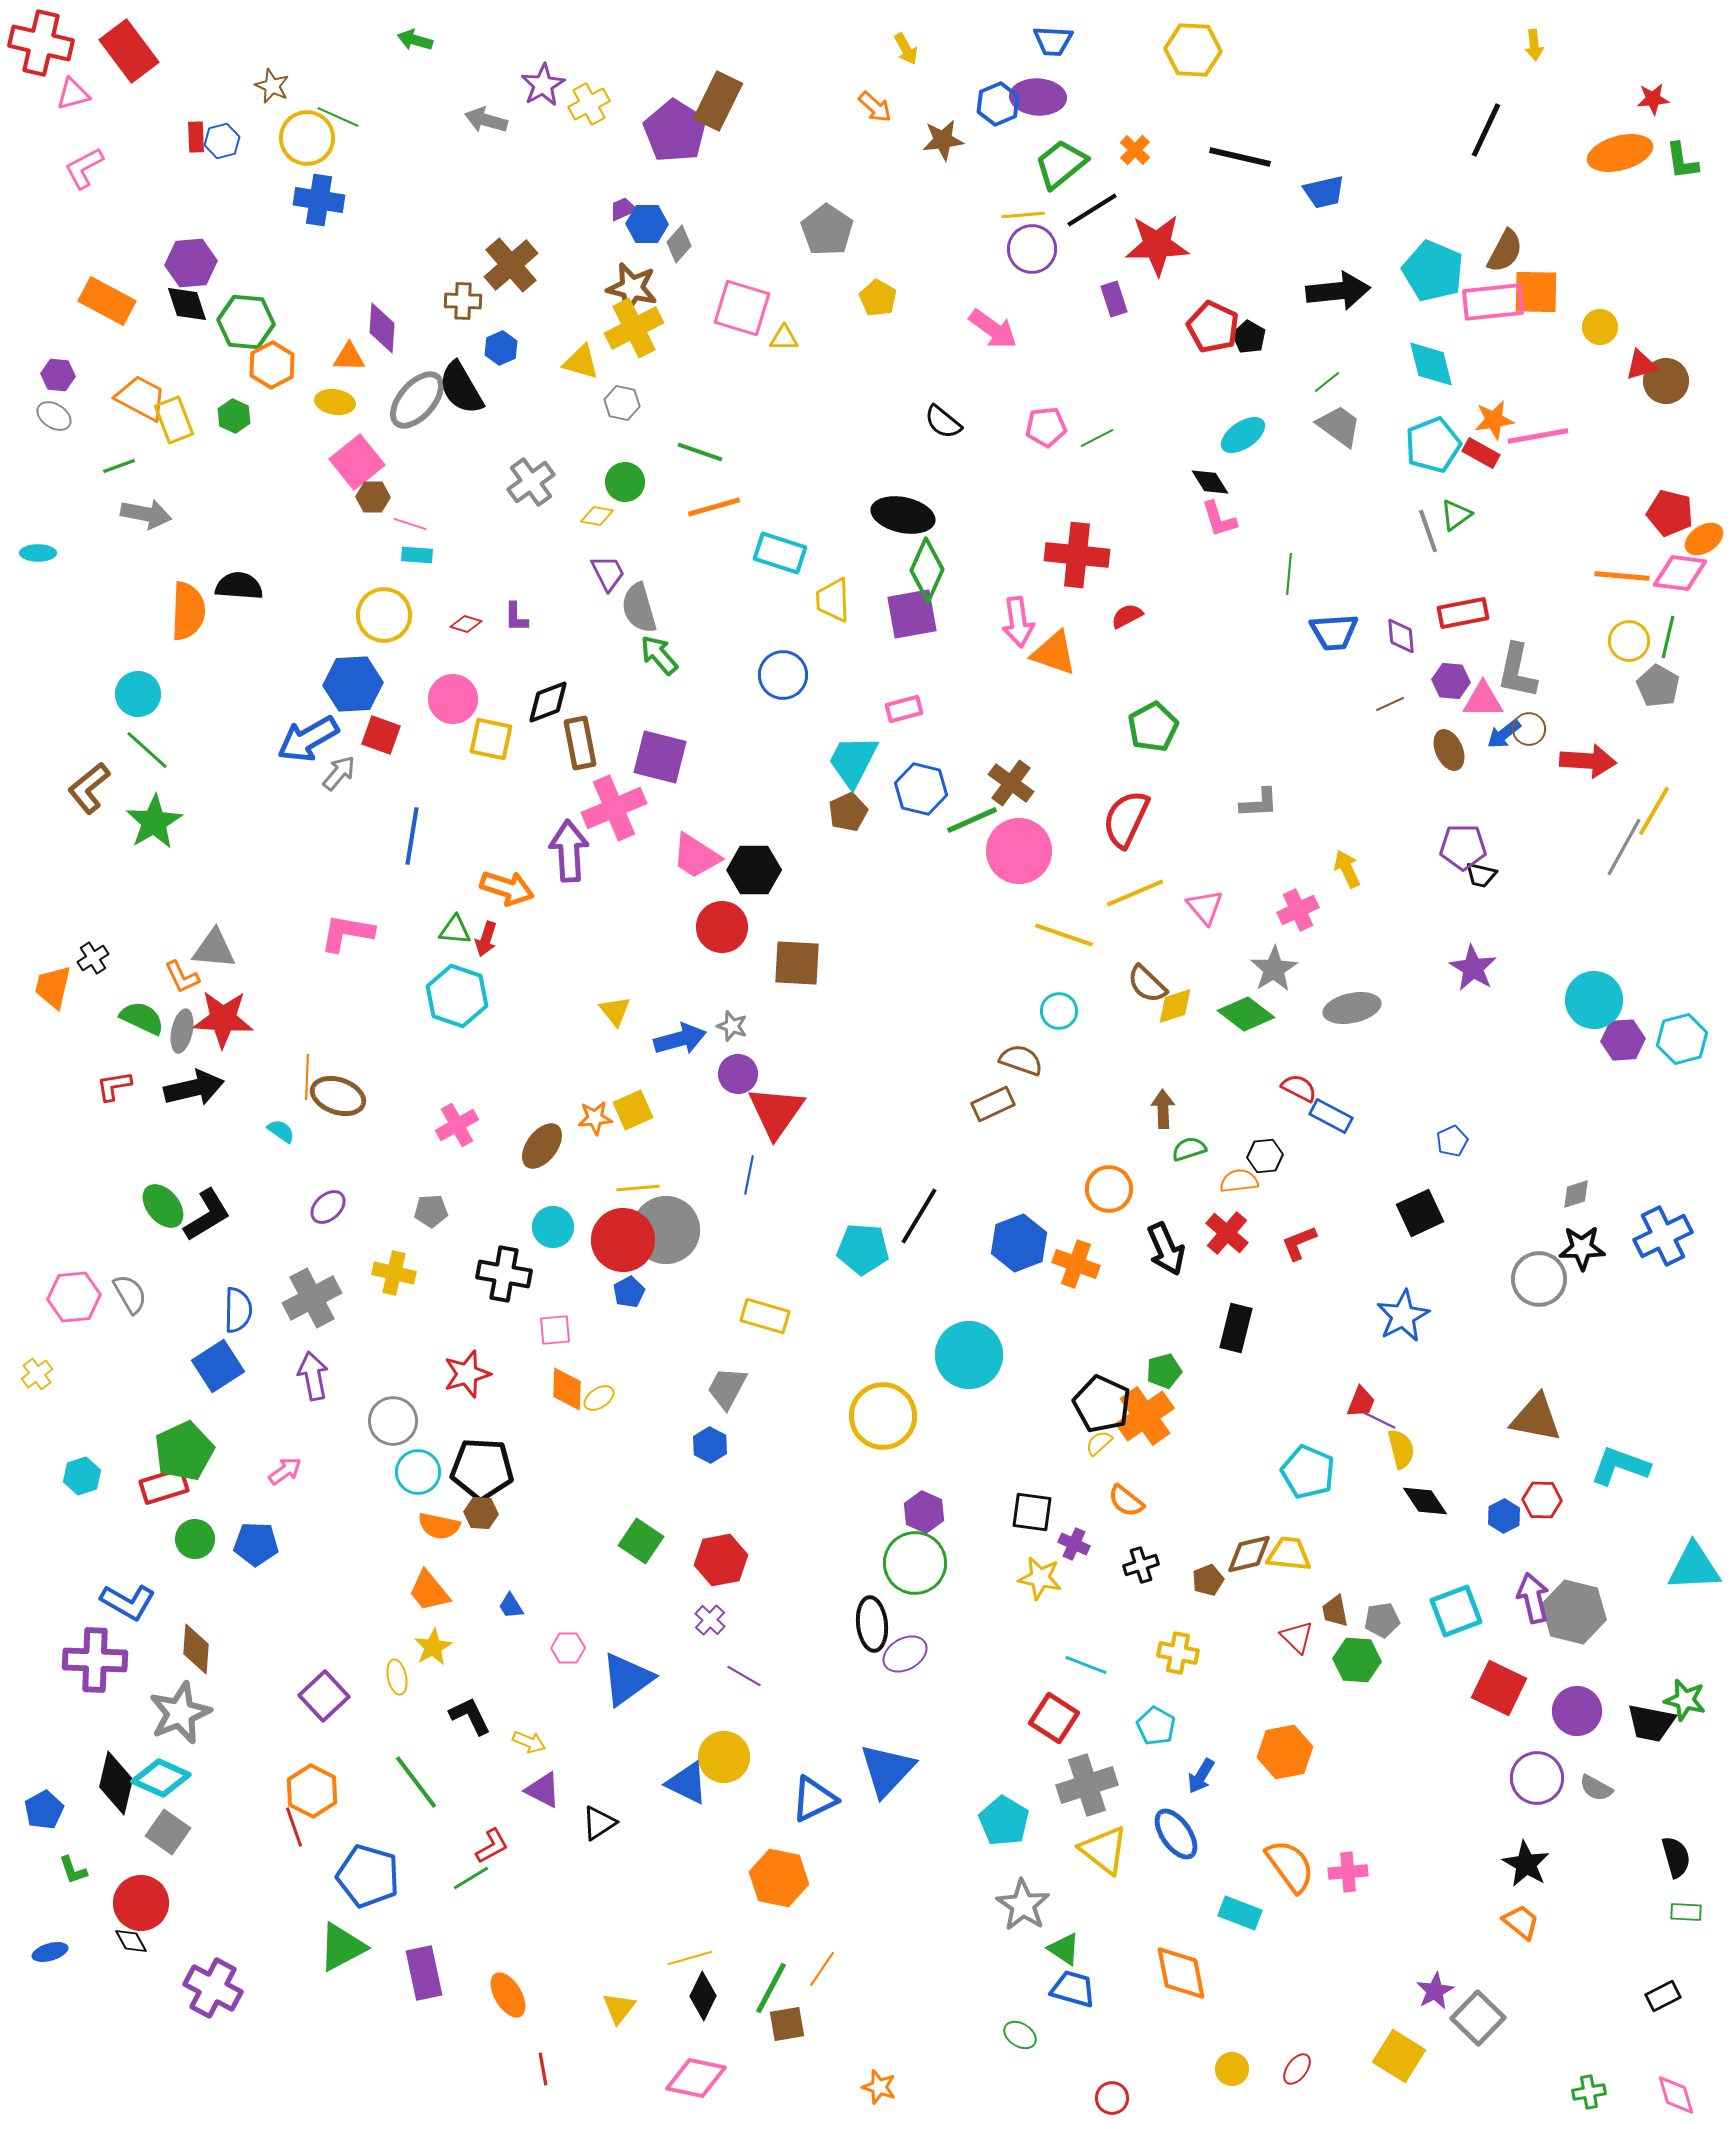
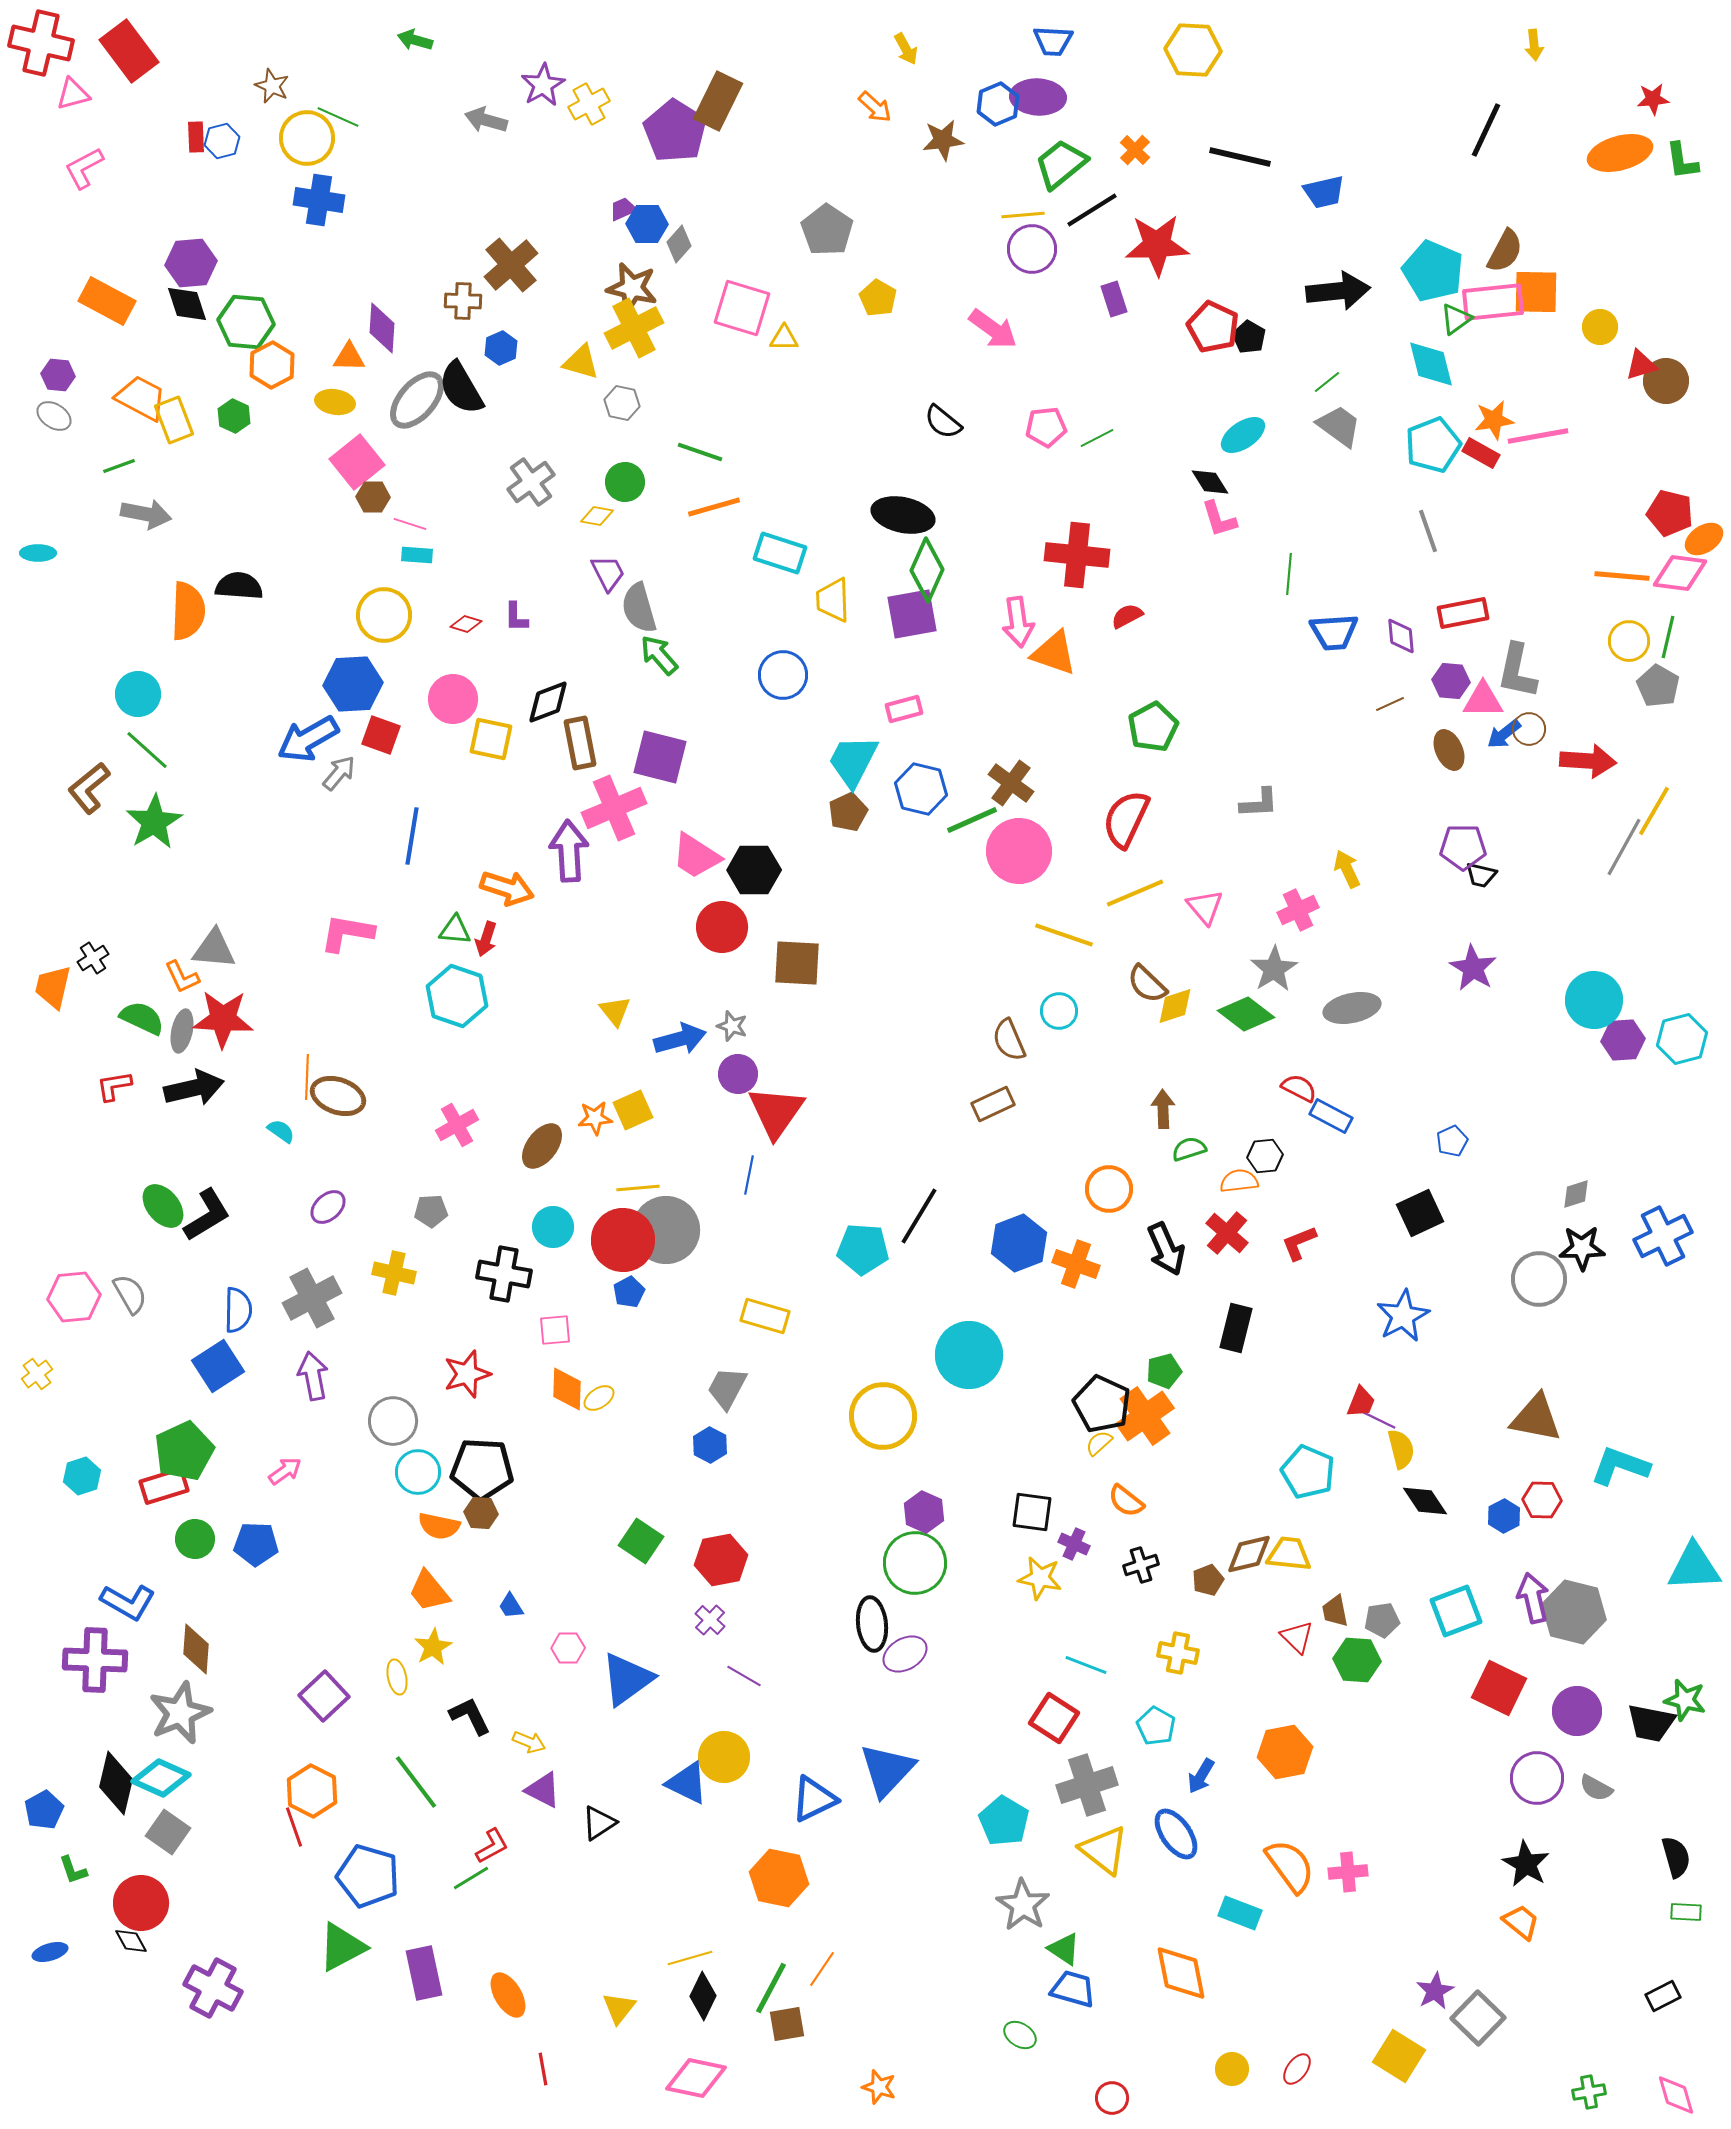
green triangle at (1456, 515): moved 196 px up
brown semicircle at (1021, 1060): moved 12 px left, 20 px up; rotated 132 degrees counterclockwise
